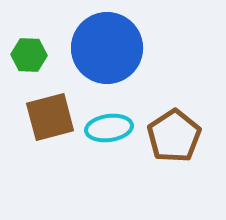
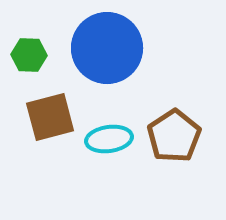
cyan ellipse: moved 11 px down
